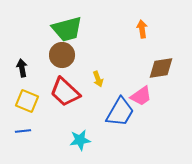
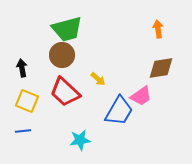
orange arrow: moved 16 px right
yellow arrow: rotated 28 degrees counterclockwise
blue trapezoid: moved 1 px left, 1 px up
